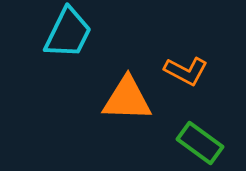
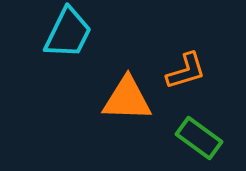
orange L-shape: rotated 45 degrees counterclockwise
green rectangle: moved 1 px left, 5 px up
